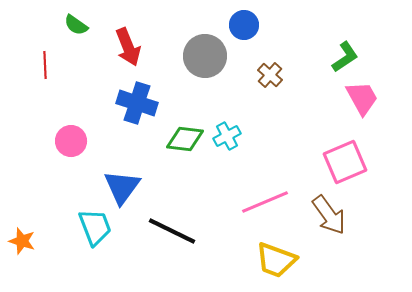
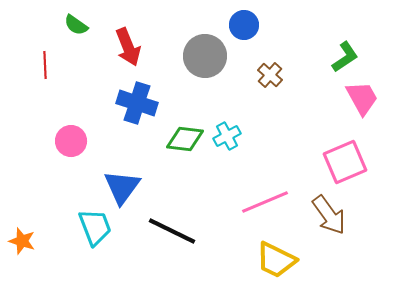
yellow trapezoid: rotated 6 degrees clockwise
